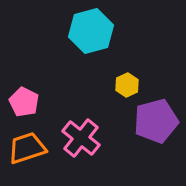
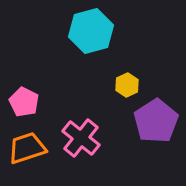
purple pentagon: rotated 18 degrees counterclockwise
